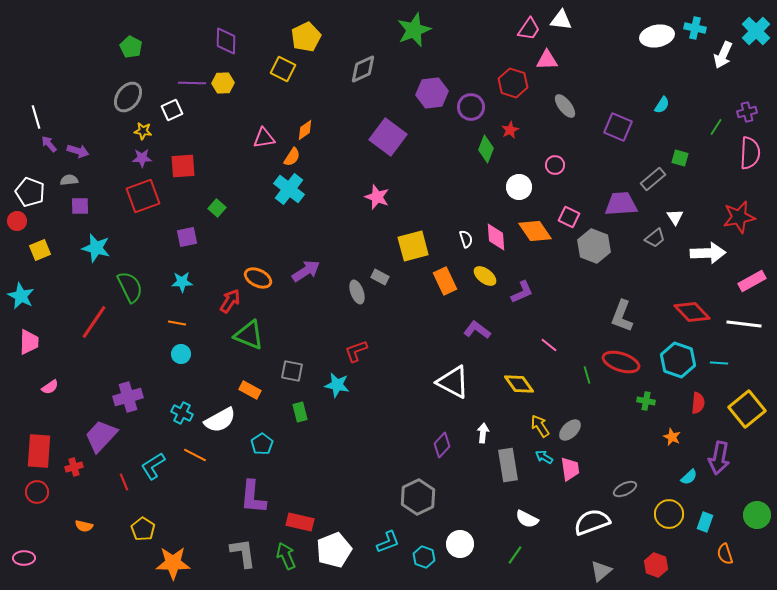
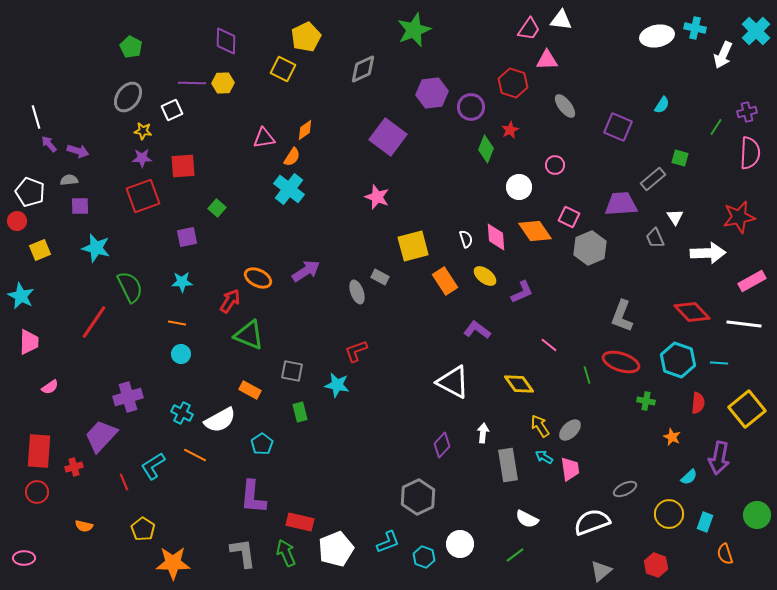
gray trapezoid at (655, 238): rotated 105 degrees clockwise
gray hexagon at (594, 246): moved 4 px left, 2 px down; rotated 16 degrees clockwise
orange rectangle at (445, 281): rotated 8 degrees counterclockwise
white pentagon at (334, 550): moved 2 px right, 1 px up
green line at (515, 555): rotated 18 degrees clockwise
green arrow at (286, 556): moved 3 px up
